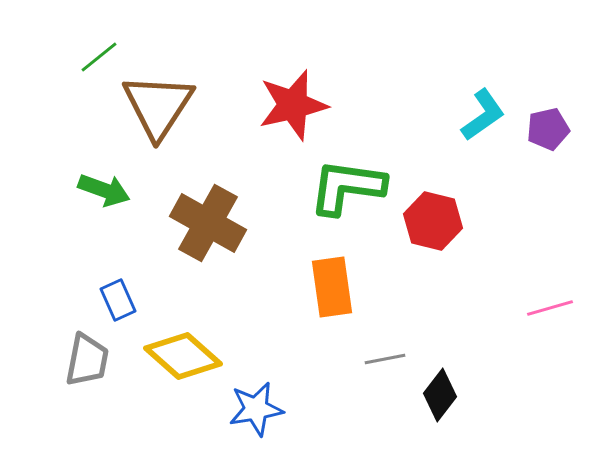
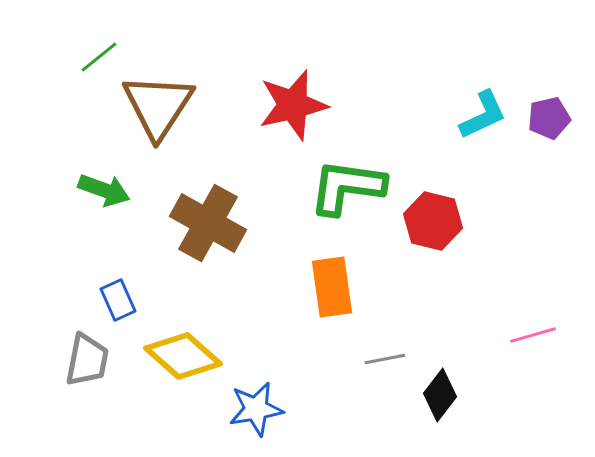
cyan L-shape: rotated 10 degrees clockwise
purple pentagon: moved 1 px right, 11 px up
pink line: moved 17 px left, 27 px down
